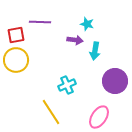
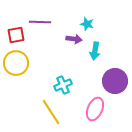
purple arrow: moved 1 px left, 1 px up
yellow circle: moved 3 px down
cyan cross: moved 4 px left
pink ellipse: moved 4 px left, 8 px up; rotated 10 degrees counterclockwise
